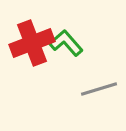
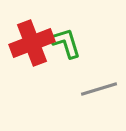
green L-shape: rotated 24 degrees clockwise
